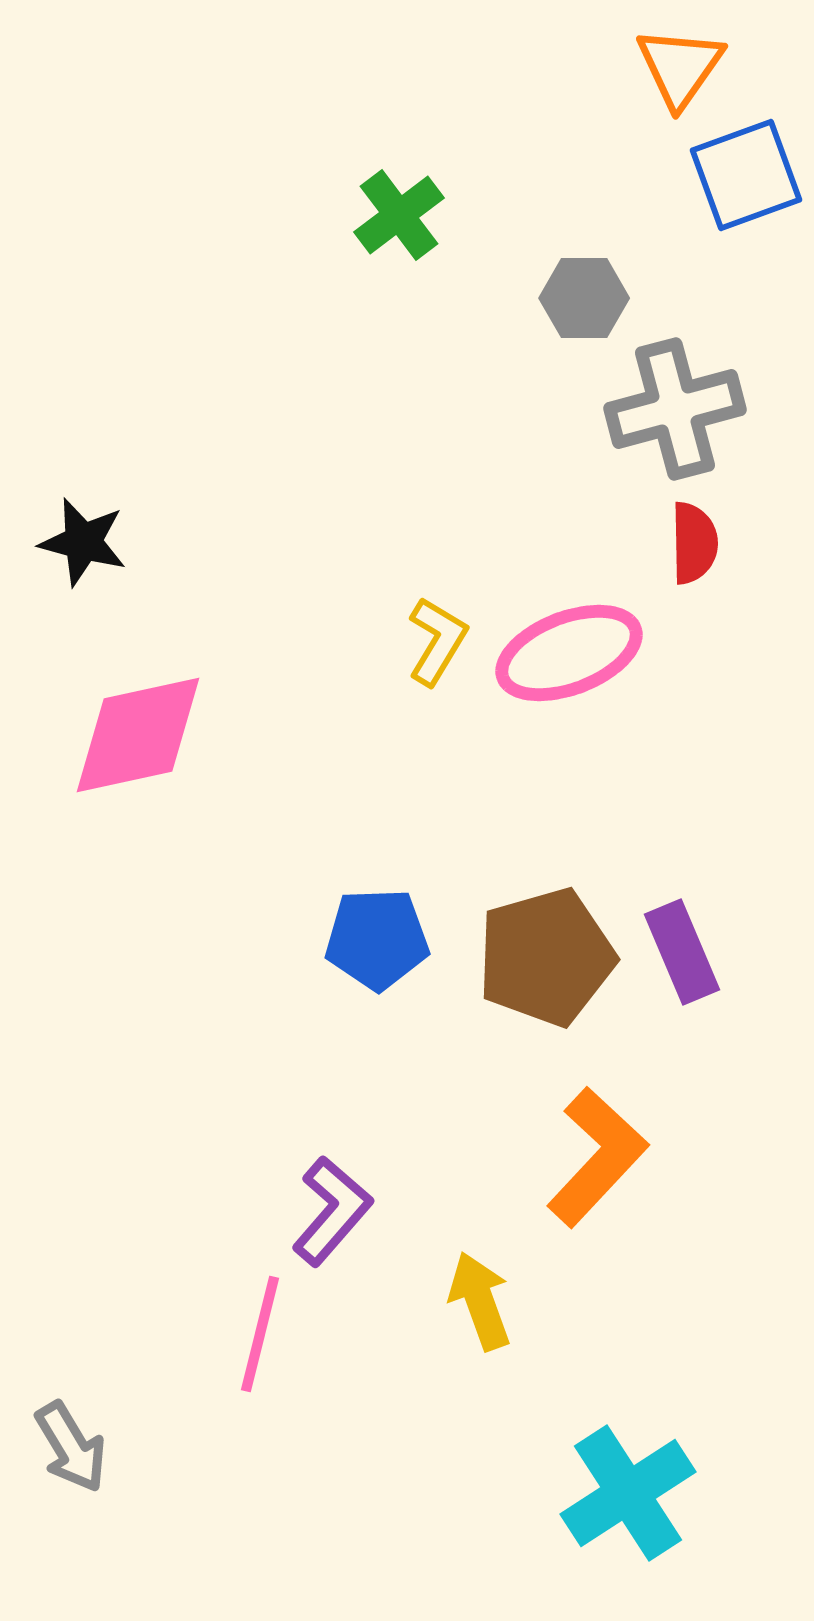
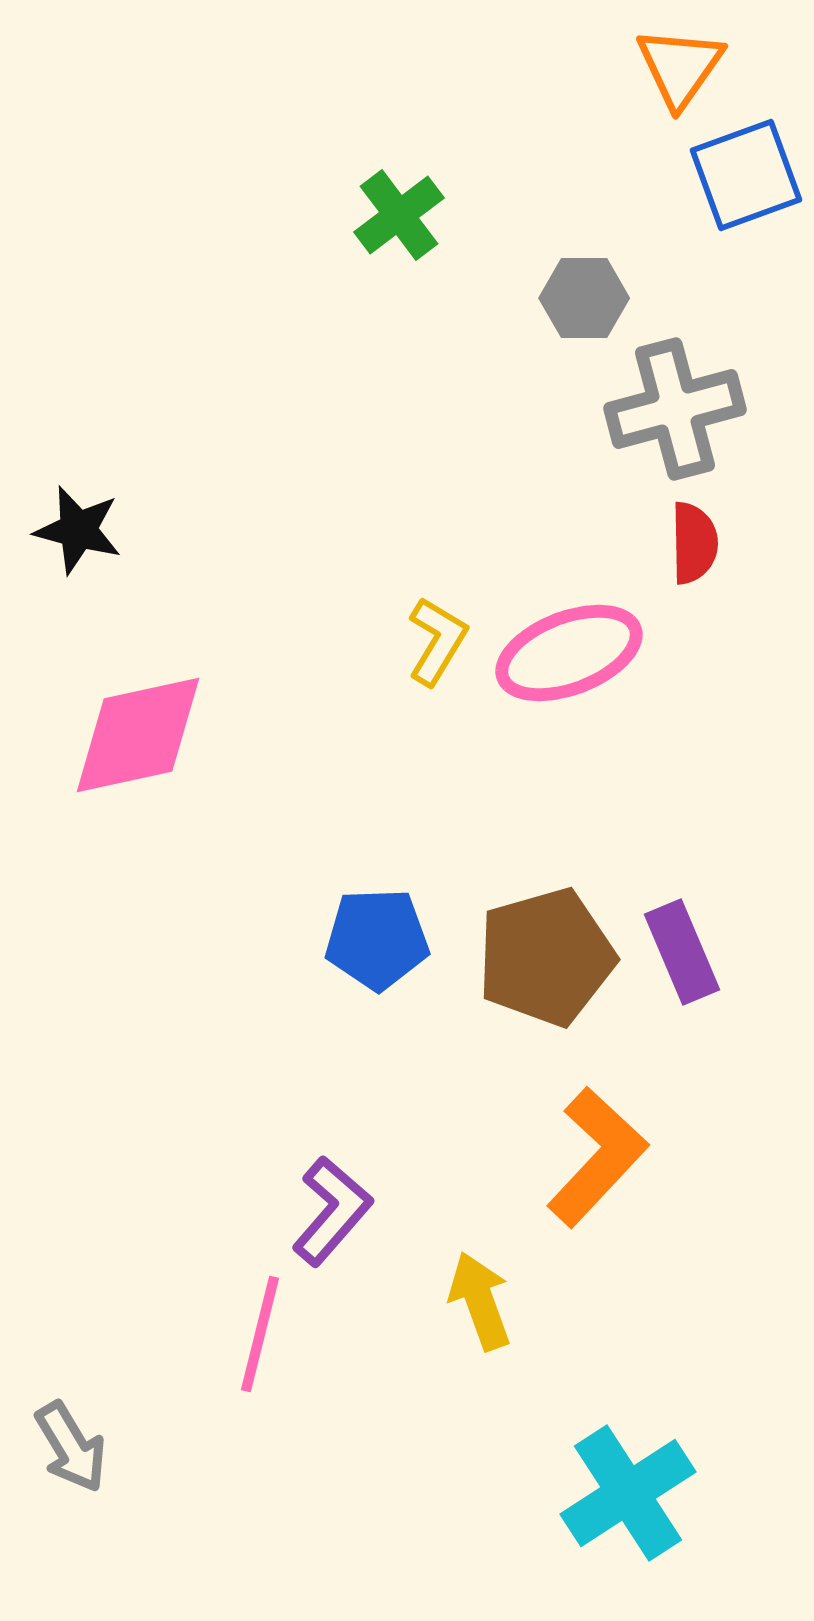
black star: moved 5 px left, 12 px up
